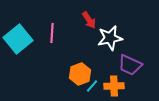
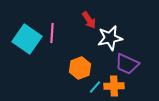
cyan square: moved 9 px right; rotated 16 degrees counterclockwise
purple trapezoid: moved 3 px left, 1 px up
orange hexagon: moved 6 px up
cyan line: moved 3 px right, 1 px down
